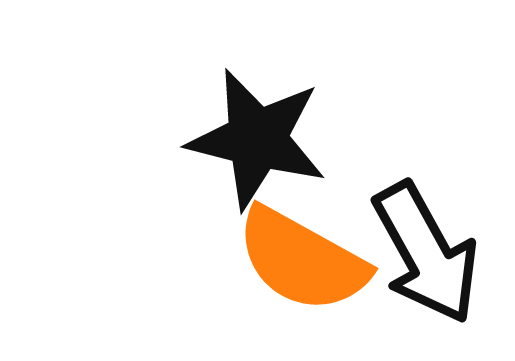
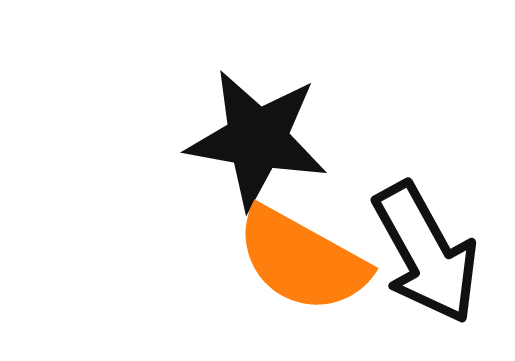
black star: rotated 4 degrees counterclockwise
